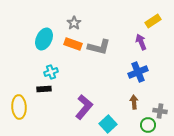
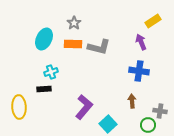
orange rectangle: rotated 18 degrees counterclockwise
blue cross: moved 1 px right, 1 px up; rotated 30 degrees clockwise
brown arrow: moved 2 px left, 1 px up
